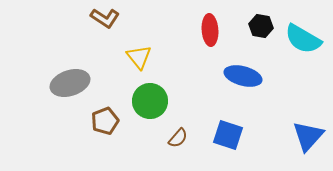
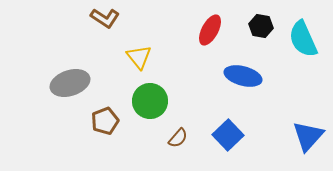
red ellipse: rotated 32 degrees clockwise
cyan semicircle: rotated 36 degrees clockwise
blue square: rotated 28 degrees clockwise
